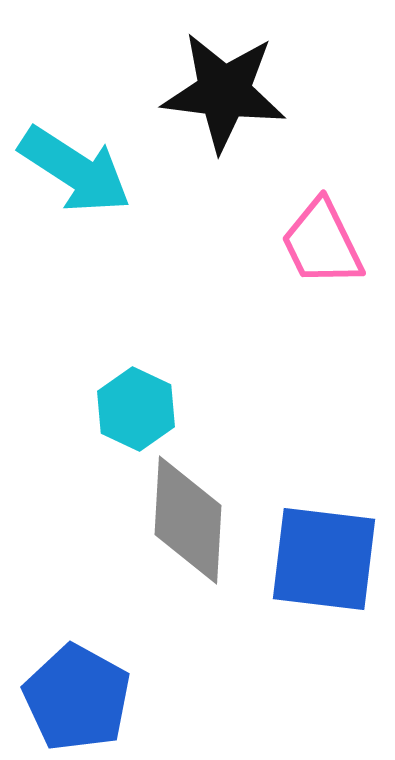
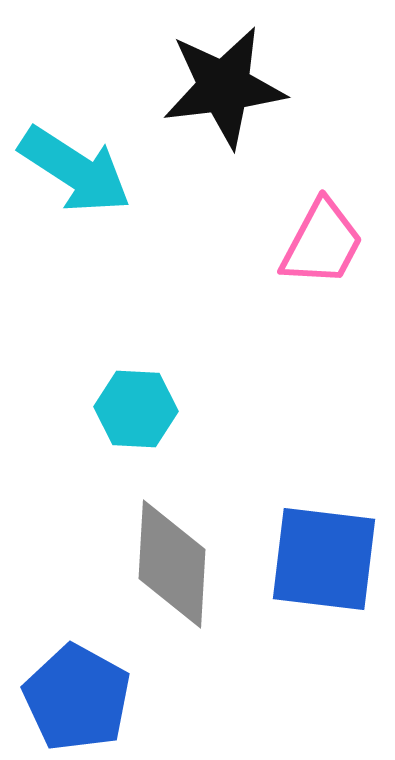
black star: moved 5 px up; rotated 14 degrees counterclockwise
pink trapezoid: rotated 126 degrees counterclockwise
cyan hexagon: rotated 22 degrees counterclockwise
gray diamond: moved 16 px left, 44 px down
